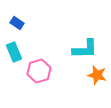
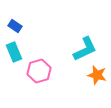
blue rectangle: moved 2 px left, 3 px down
cyan L-shape: rotated 24 degrees counterclockwise
